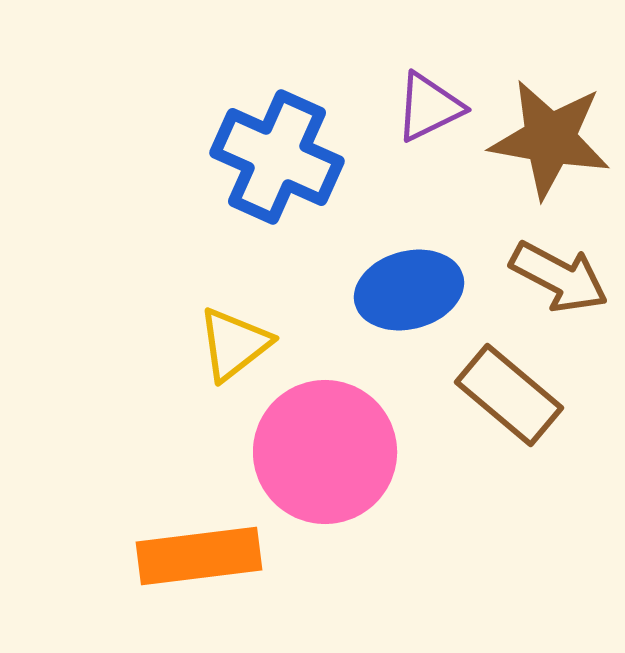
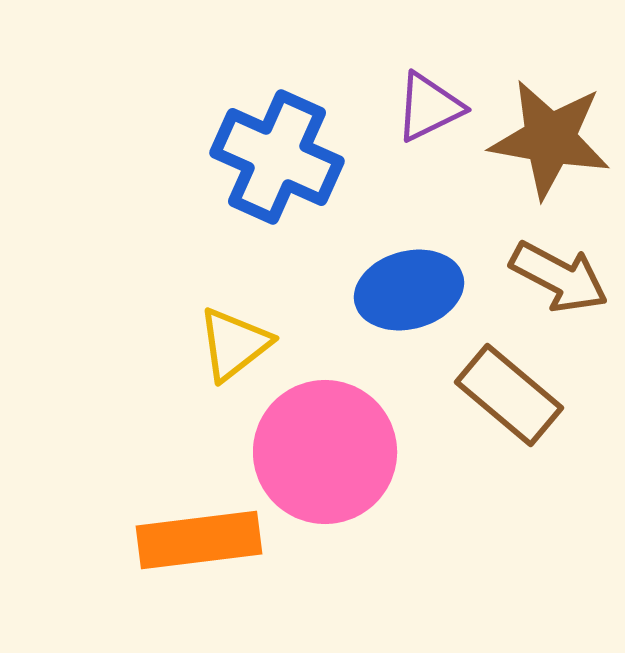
orange rectangle: moved 16 px up
